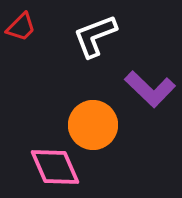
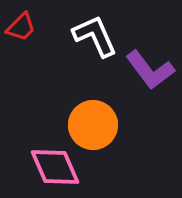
white L-shape: rotated 87 degrees clockwise
purple L-shape: moved 19 px up; rotated 9 degrees clockwise
